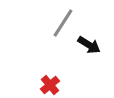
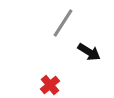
black arrow: moved 7 px down
